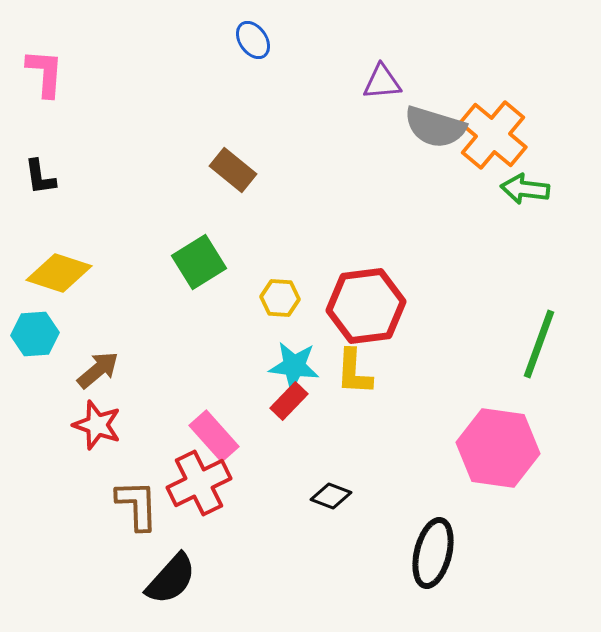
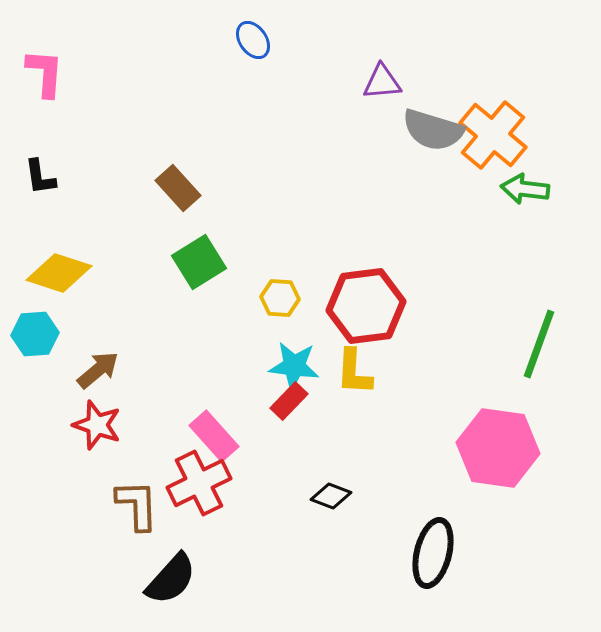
gray semicircle: moved 2 px left, 3 px down
brown rectangle: moved 55 px left, 18 px down; rotated 9 degrees clockwise
